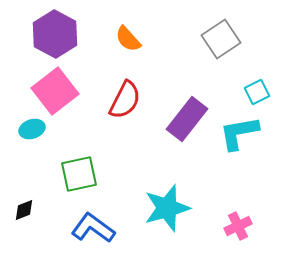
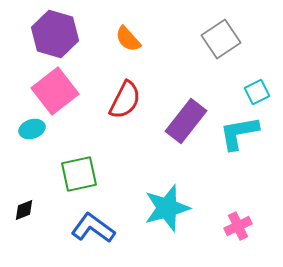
purple hexagon: rotated 12 degrees counterclockwise
purple rectangle: moved 1 px left, 2 px down
